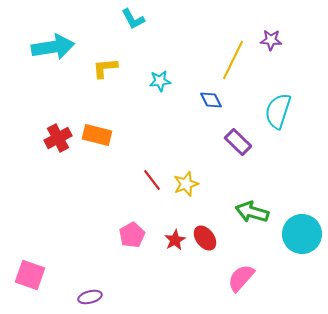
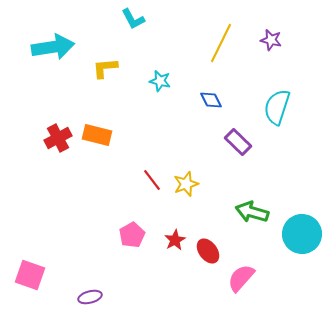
purple star: rotated 10 degrees clockwise
yellow line: moved 12 px left, 17 px up
cyan star: rotated 20 degrees clockwise
cyan semicircle: moved 1 px left, 4 px up
red ellipse: moved 3 px right, 13 px down
